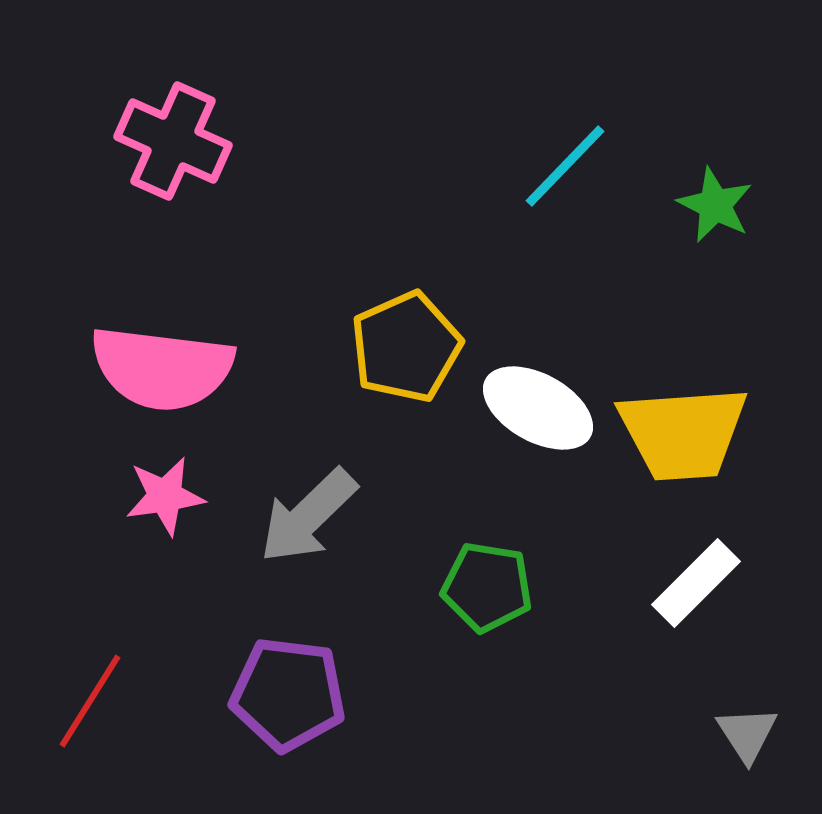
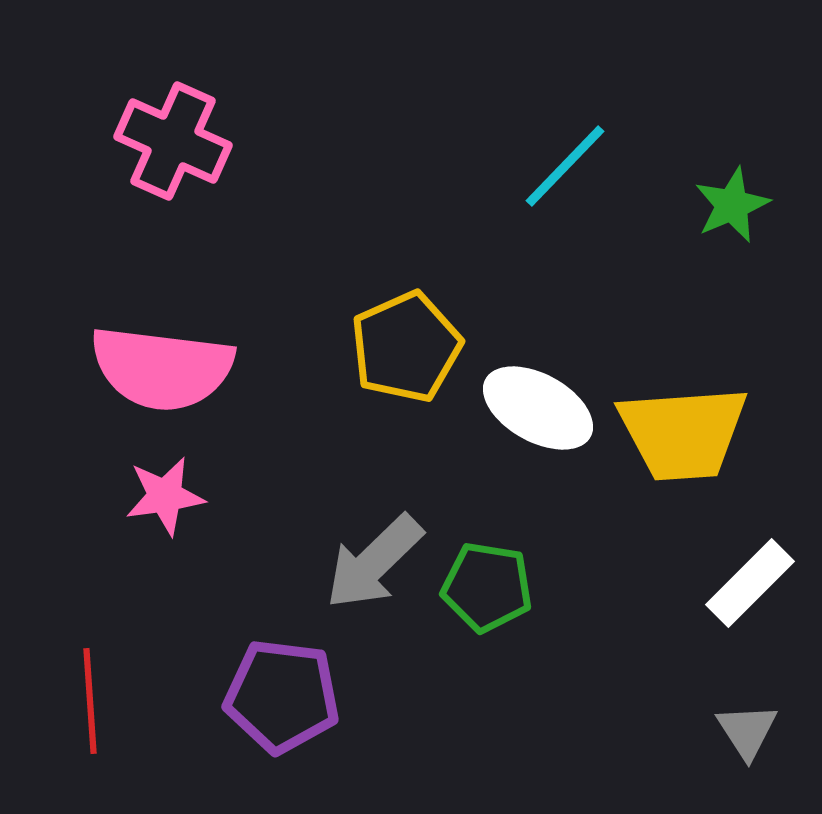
green star: moved 17 px right; rotated 22 degrees clockwise
gray arrow: moved 66 px right, 46 px down
white rectangle: moved 54 px right
purple pentagon: moved 6 px left, 2 px down
red line: rotated 36 degrees counterclockwise
gray triangle: moved 3 px up
